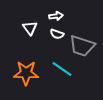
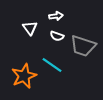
white semicircle: moved 2 px down
gray trapezoid: moved 1 px right
cyan line: moved 10 px left, 4 px up
orange star: moved 2 px left, 3 px down; rotated 25 degrees counterclockwise
